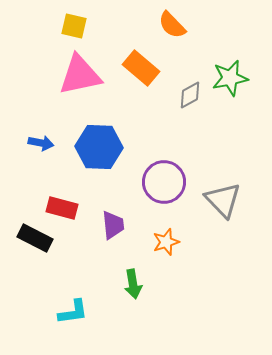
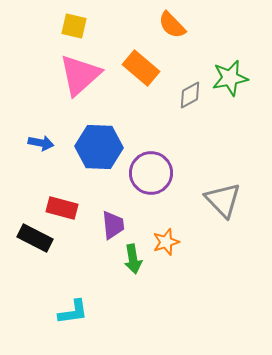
pink triangle: rotated 30 degrees counterclockwise
purple circle: moved 13 px left, 9 px up
green arrow: moved 25 px up
